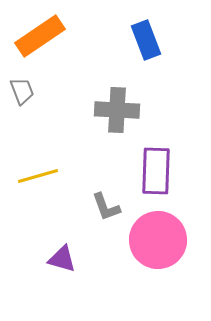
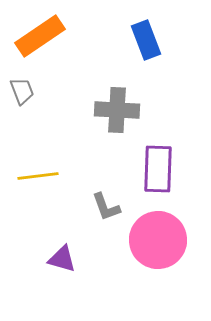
purple rectangle: moved 2 px right, 2 px up
yellow line: rotated 9 degrees clockwise
